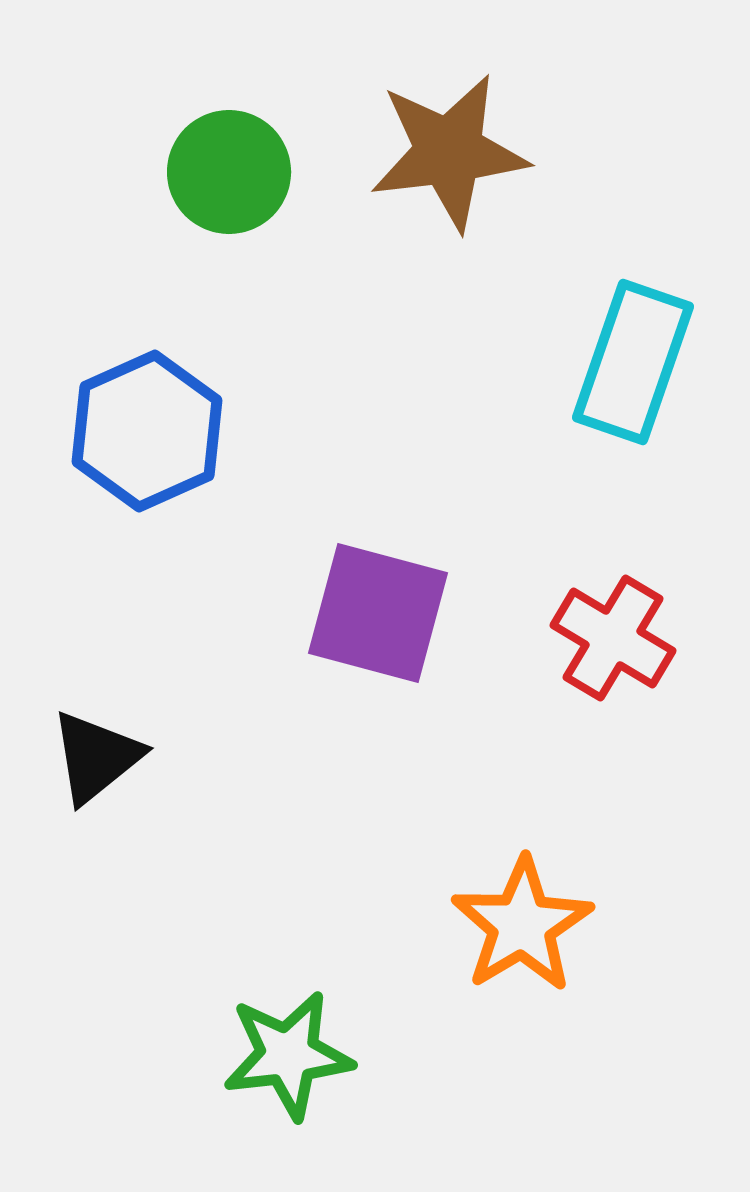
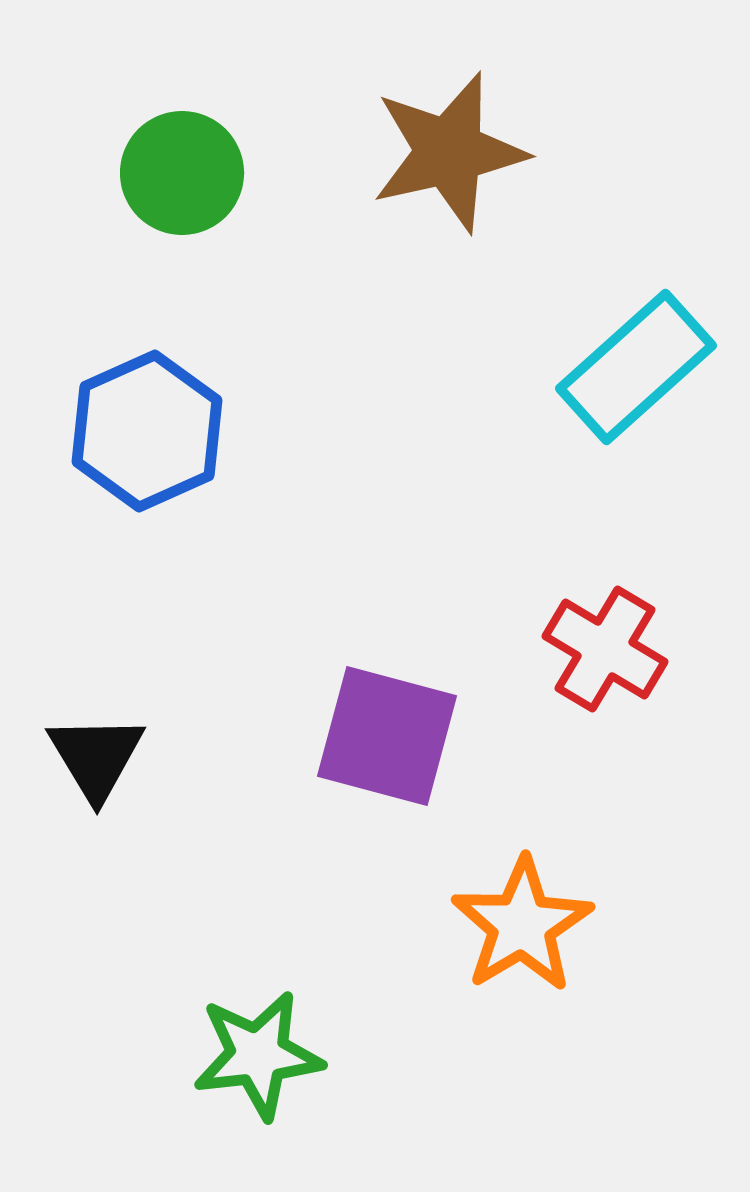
brown star: rotated 6 degrees counterclockwise
green circle: moved 47 px left, 1 px down
cyan rectangle: moved 3 px right, 5 px down; rotated 29 degrees clockwise
purple square: moved 9 px right, 123 px down
red cross: moved 8 px left, 11 px down
black triangle: rotated 22 degrees counterclockwise
green star: moved 30 px left
